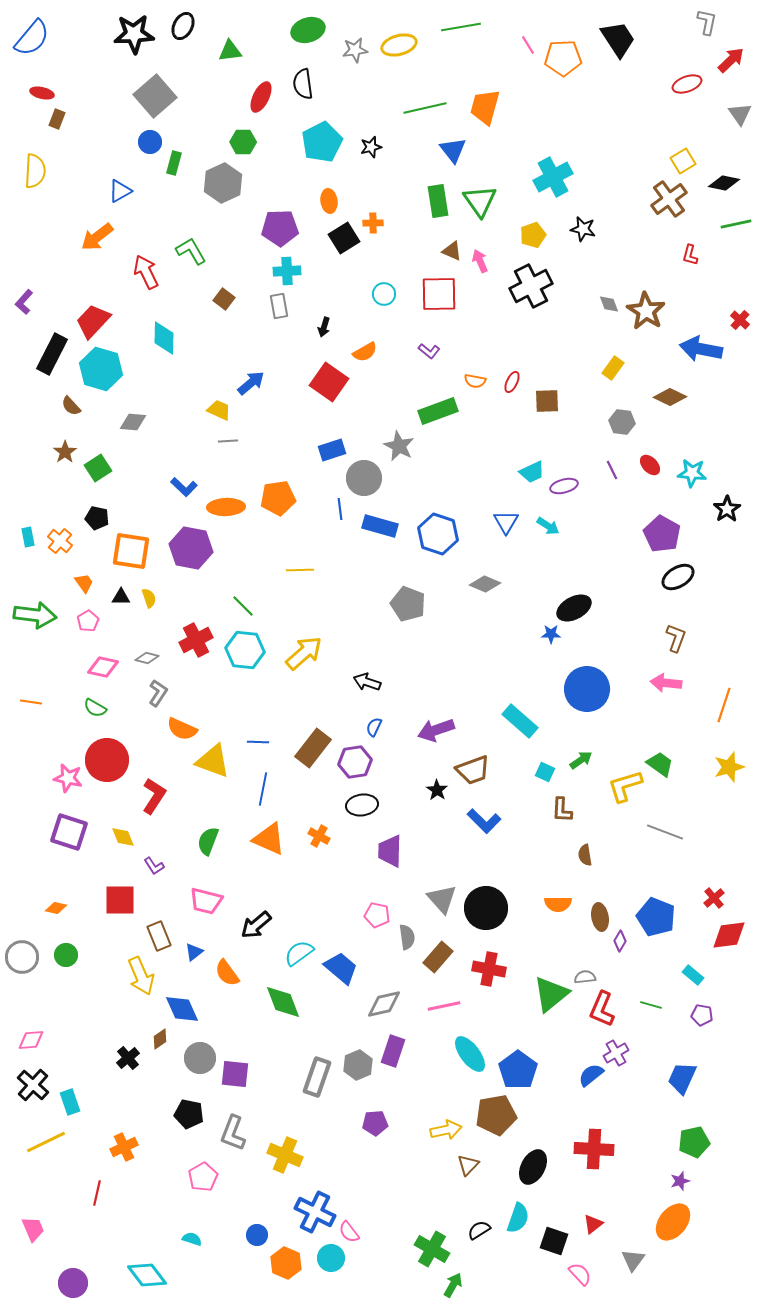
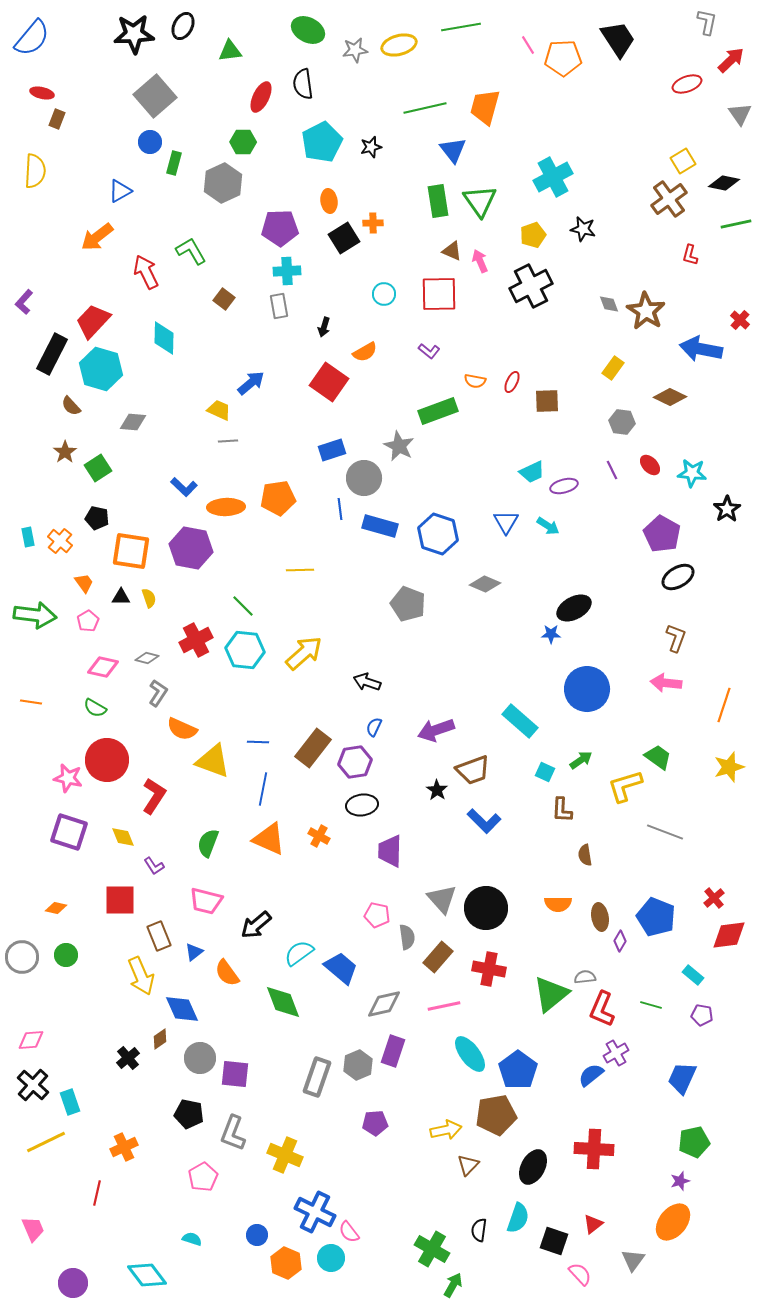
green ellipse at (308, 30): rotated 44 degrees clockwise
green trapezoid at (660, 764): moved 2 px left, 7 px up
green semicircle at (208, 841): moved 2 px down
black semicircle at (479, 1230): rotated 50 degrees counterclockwise
